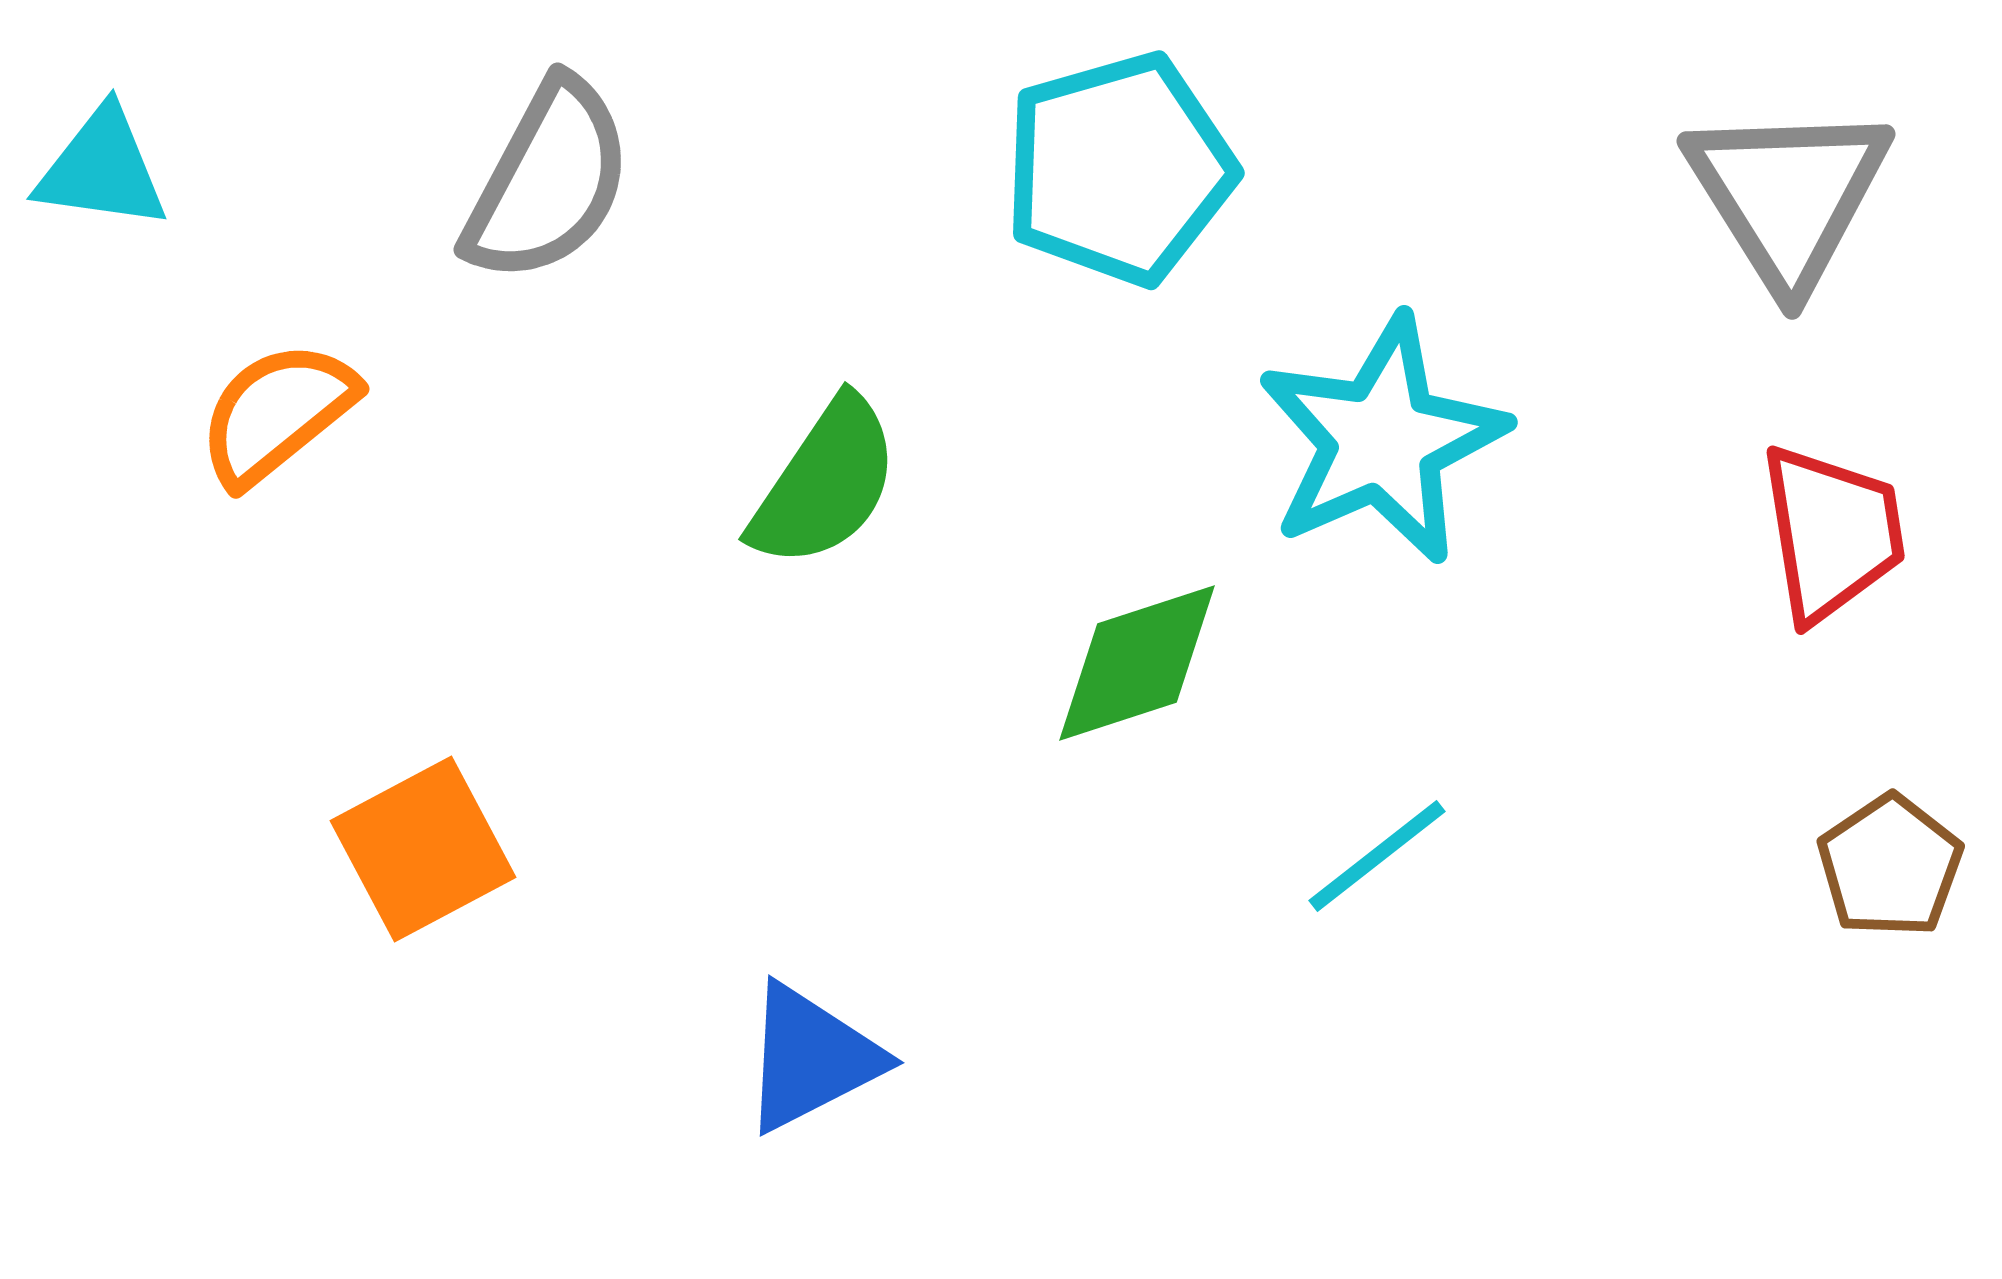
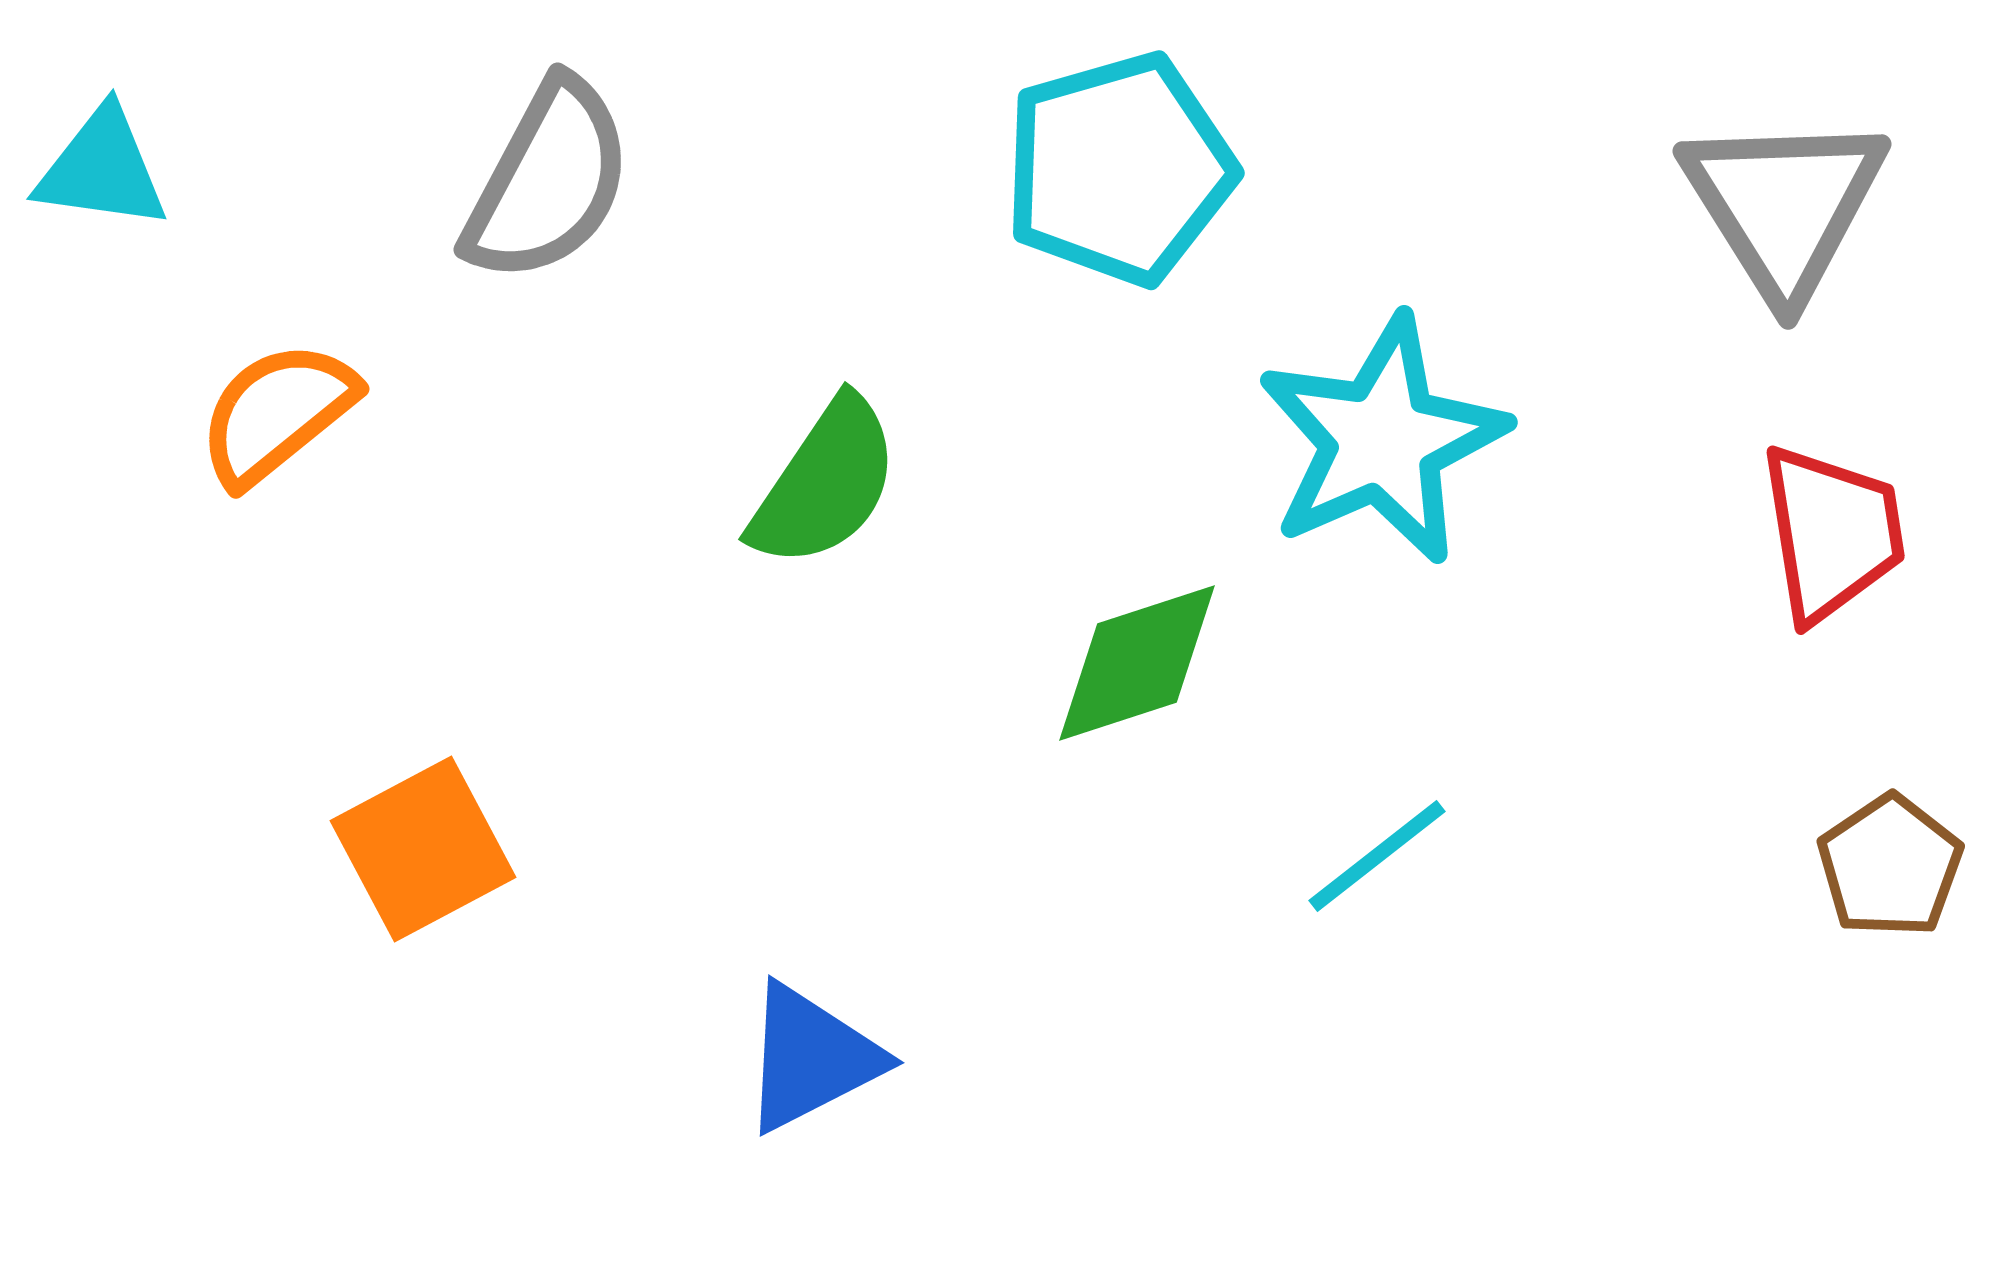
gray triangle: moved 4 px left, 10 px down
